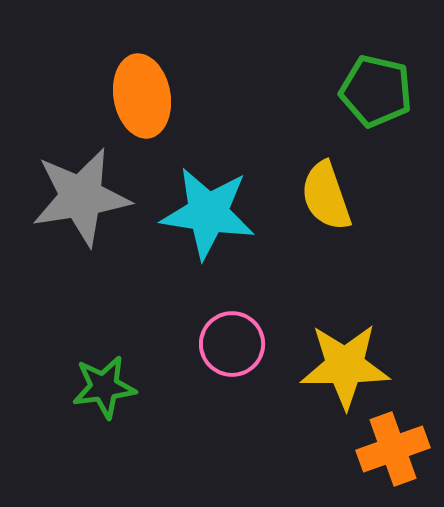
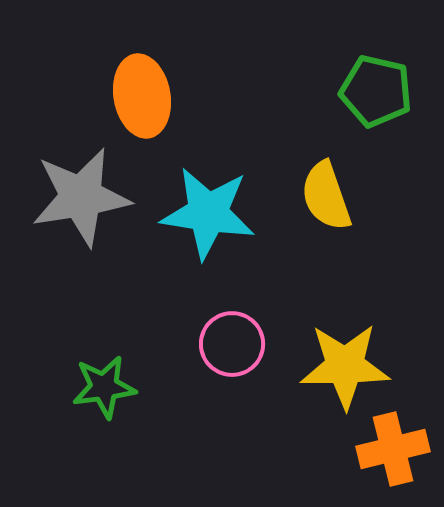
orange cross: rotated 6 degrees clockwise
